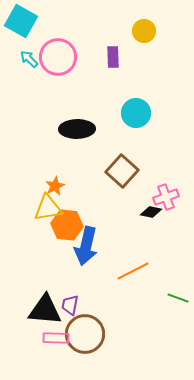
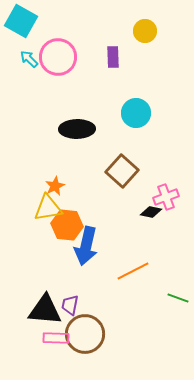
yellow circle: moved 1 px right
